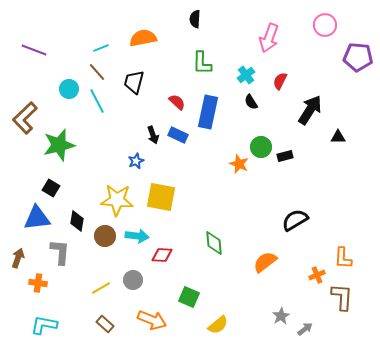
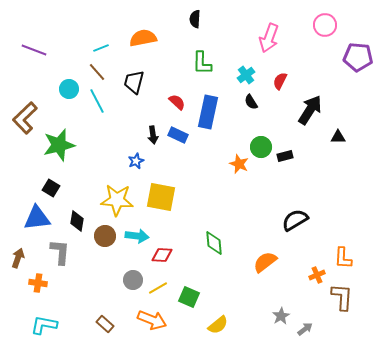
black arrow at (153, 135): rotated 12 degrees clockwise
yellow line at (101, 288): moved 57 px right
